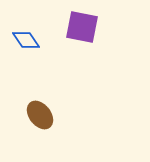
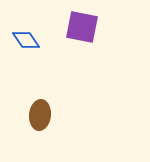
brown ellipse: rotated 44 degrees clockwise
